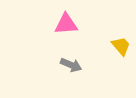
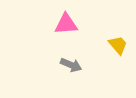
yellow trapezoid: moved 3 px left, 1 px up
